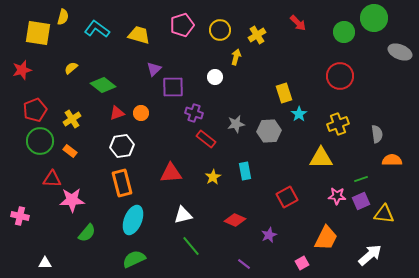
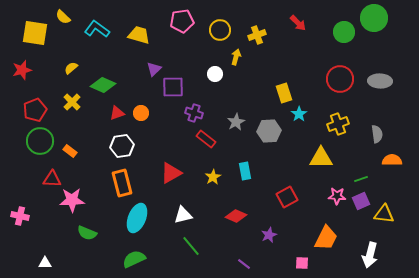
yellow semicircle at (63, 17): rotated 119 degrees clockwise
pink pentagon at (182, 25): moved 4 px up; rotated 10 degrees clockwise
yellow square at (38, 33): moved 3 px left
yellow cross at (257, 35): rotated 12 degrees clockwise
gray ellipse at (400, 52): moved 20 px left, 29 px down; rotated 20 degrees counterclockwise
red circle at (340, 76): moved 3 px down
white circle at (215, 77): moved 3 px up
green diamond at (103, 85): rotated 15 degrees counterclockwise
yellow cross at (72, 119): moved 17 px up; rotated 12 degrees counterclockwise
gray star at (236, 124): moved 2 px up; rotated 18 degrees counterclockwise
red triangle at (171, 173): rotated 25 degrees counterclockwise
cyan ellipse at (133, 220): moved 4 px right, 2 px up
red diamond at (235, 220): moved 1 px right, 4 px up
green semicircle at (87, 233): rotated 72 degrees clockwise
white arrow at (370, 255): rotated 145 degrees clockwise
pink square at (302, 263): rotated 32 degrees clockwise
